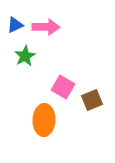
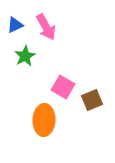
pink arrow: rotated 60 degrees clockwise
